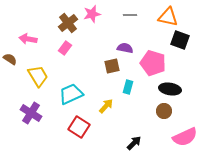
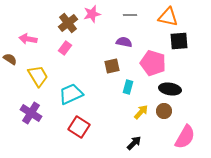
black square: moved 1 px left, 1 px down; rotated 24 degrees counterclockwise
purple semicircle: moved 1 px left, 6 px up
yellow arrow: moved 35 px right, 6 px down
pink semicircle: rotated 35 degrees counterclockwise
